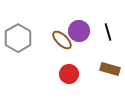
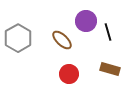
purple circle: moved 7 px right, 10 px up
